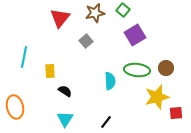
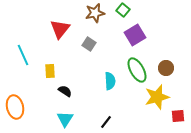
red triangle: moved 11 px down
gray square: moved 3 px right, 3 px down; rotated 16 degrees counterclockwise
cyan line: moved 1 px left, 2 px up; rotated 35 degrees counterclockwise
green ellipse: rotated 55 degrees clockwise
red square: moved 2 px right, 3 px down
